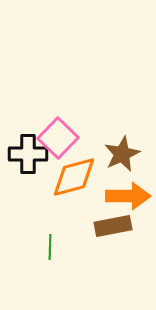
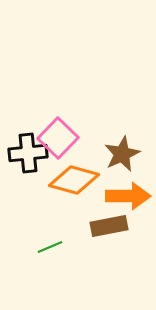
black cross: moved 1 px up; rotated 6 degrees counterclockwise
orange diamond: moved 3 px down; rotated 30 degrees clockwise
brown rectangle: moved 4 px left
green line: rotated 65 degrees clockwise
